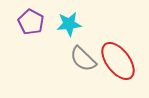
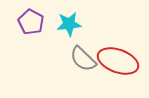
red ellipse: rotated 33 degrees counterclockwise
